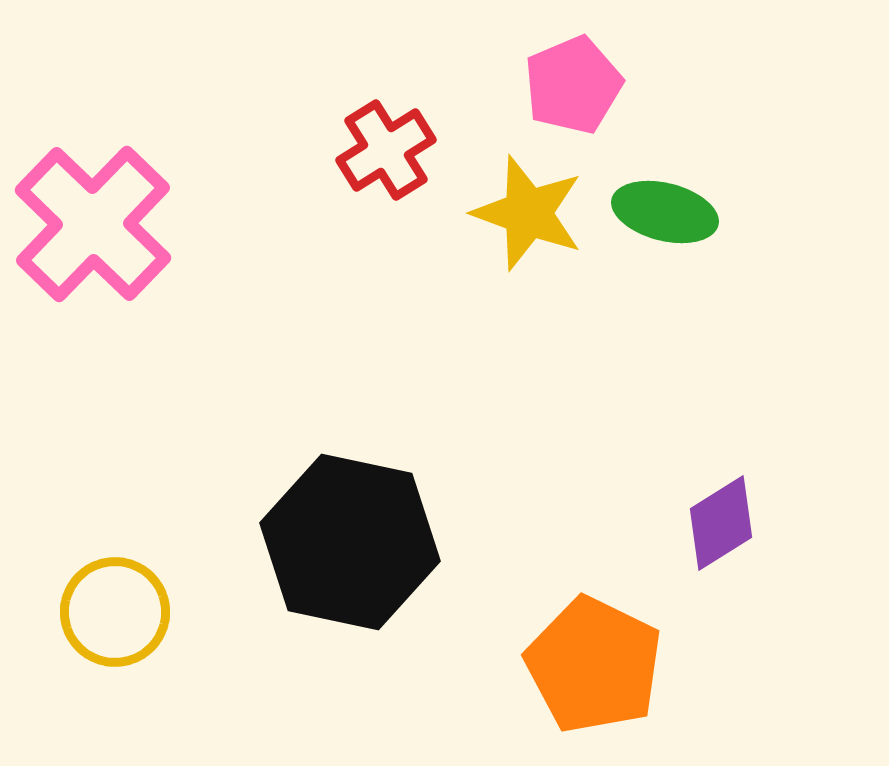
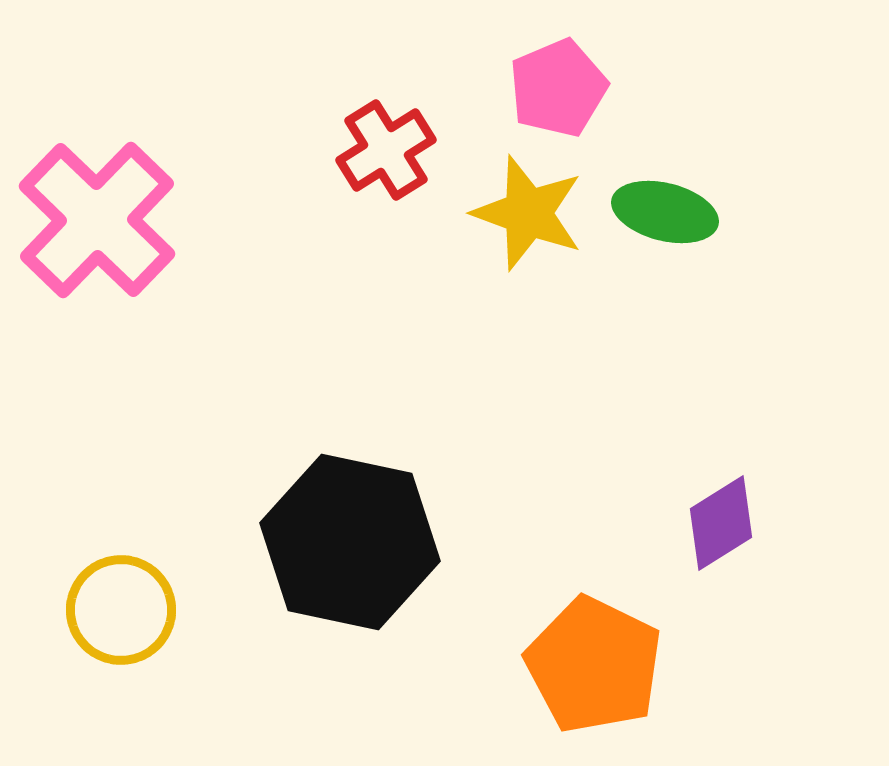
pink pentagon: moved 15 px left, 3 px down
pink cross: moved 4 px right, 4 px up
yellow circle: moved 6 px right, 2 px up
